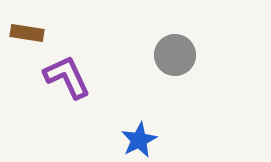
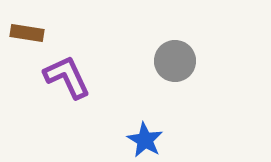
gray circle: moved 6 px down
blue star: moved 6 px right; rotated 15 degrees counterclockwise
